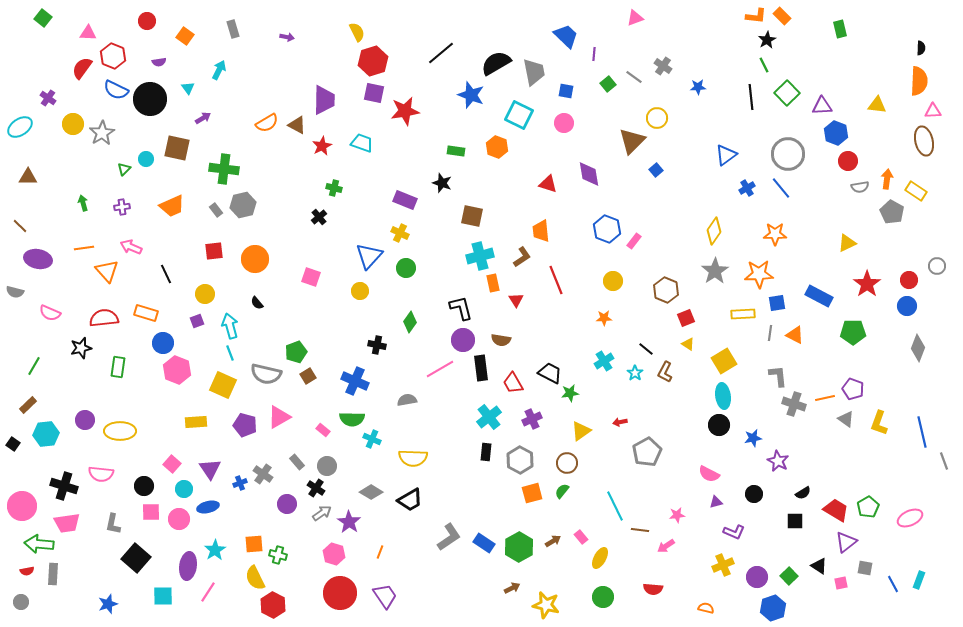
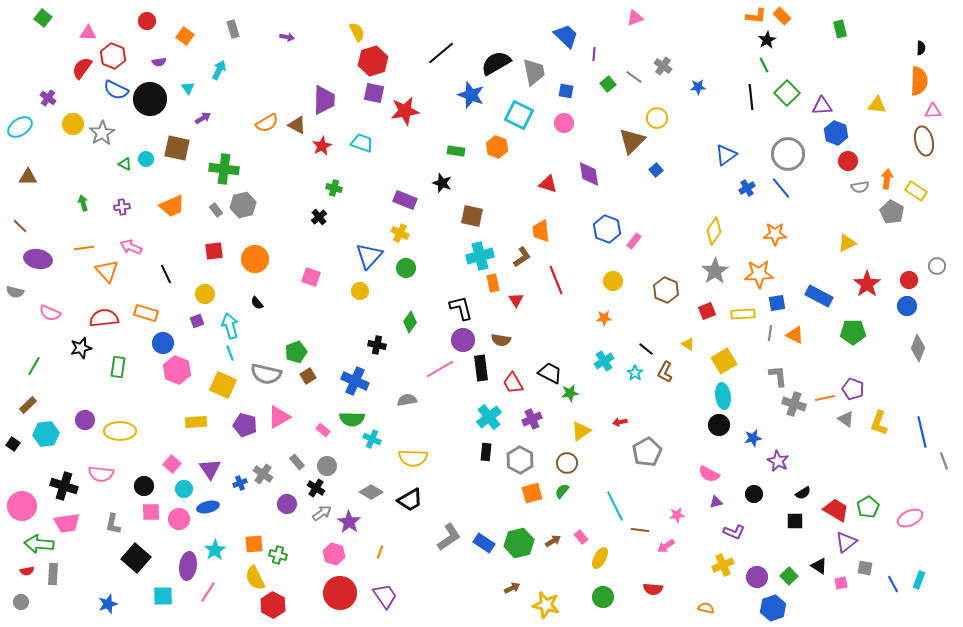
green triangle at (124, 169): moved 1 px right, 5 px up; rotated 48 degrees counterclockwise
red square at (686, 318): moved 21 px right, 7 px up
green hexagon at (519, 547): moved 4 px up; rotated 16 degrees clockwise
